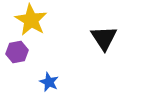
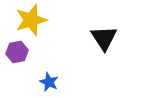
yellow star: rotated 24 degrees clockwise
